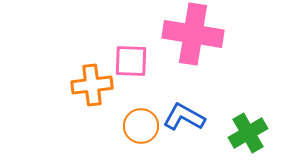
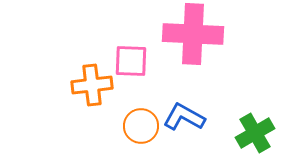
pink cross: rotated 6 degrees counterclockwise
green cross: moved 7 px right
